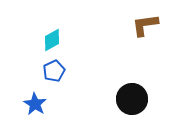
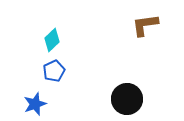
cyan diamond: rotated 15 degrees counterclockwise
black circle: moved 5 px left
blue star: rotated 20 degrees clockwise
